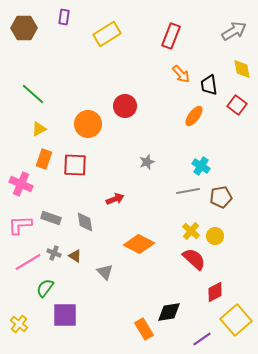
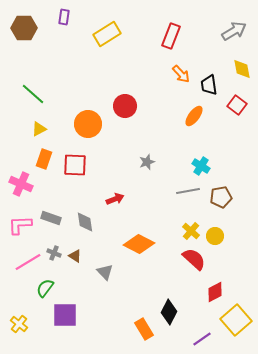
black diamond at (169, 312): rotated 55 degrees counterclockwise
